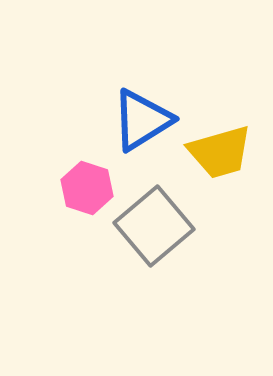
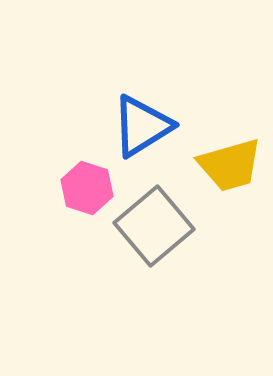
blue triangle: moved 6 px down
yellow trapezoid: moved 10 px right, 13 px down
